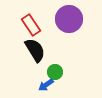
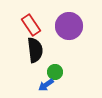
purple circle: moved 7 px down
black semicircle: rotated 25 degrees clockwise
